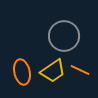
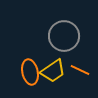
orange ellipse: moved 8 px right
